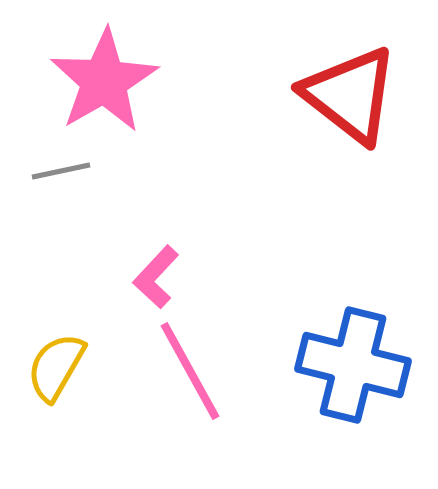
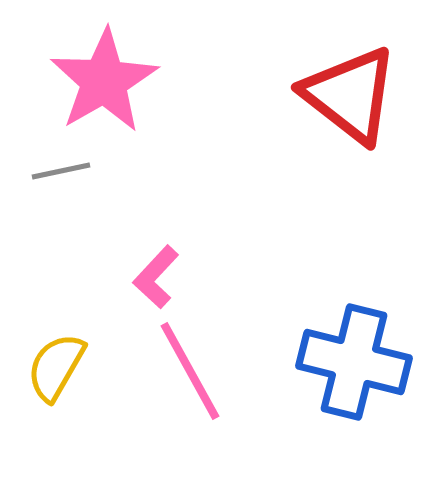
blue cross: moved 1 px right, 3 px up
